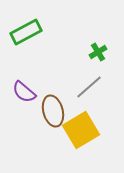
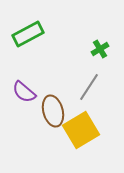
green rectangle: moved 2 px right, 2 px down
green cross: moved 2 px right, 3 px up
gray line: rotated 16 degrees counterclockwise
